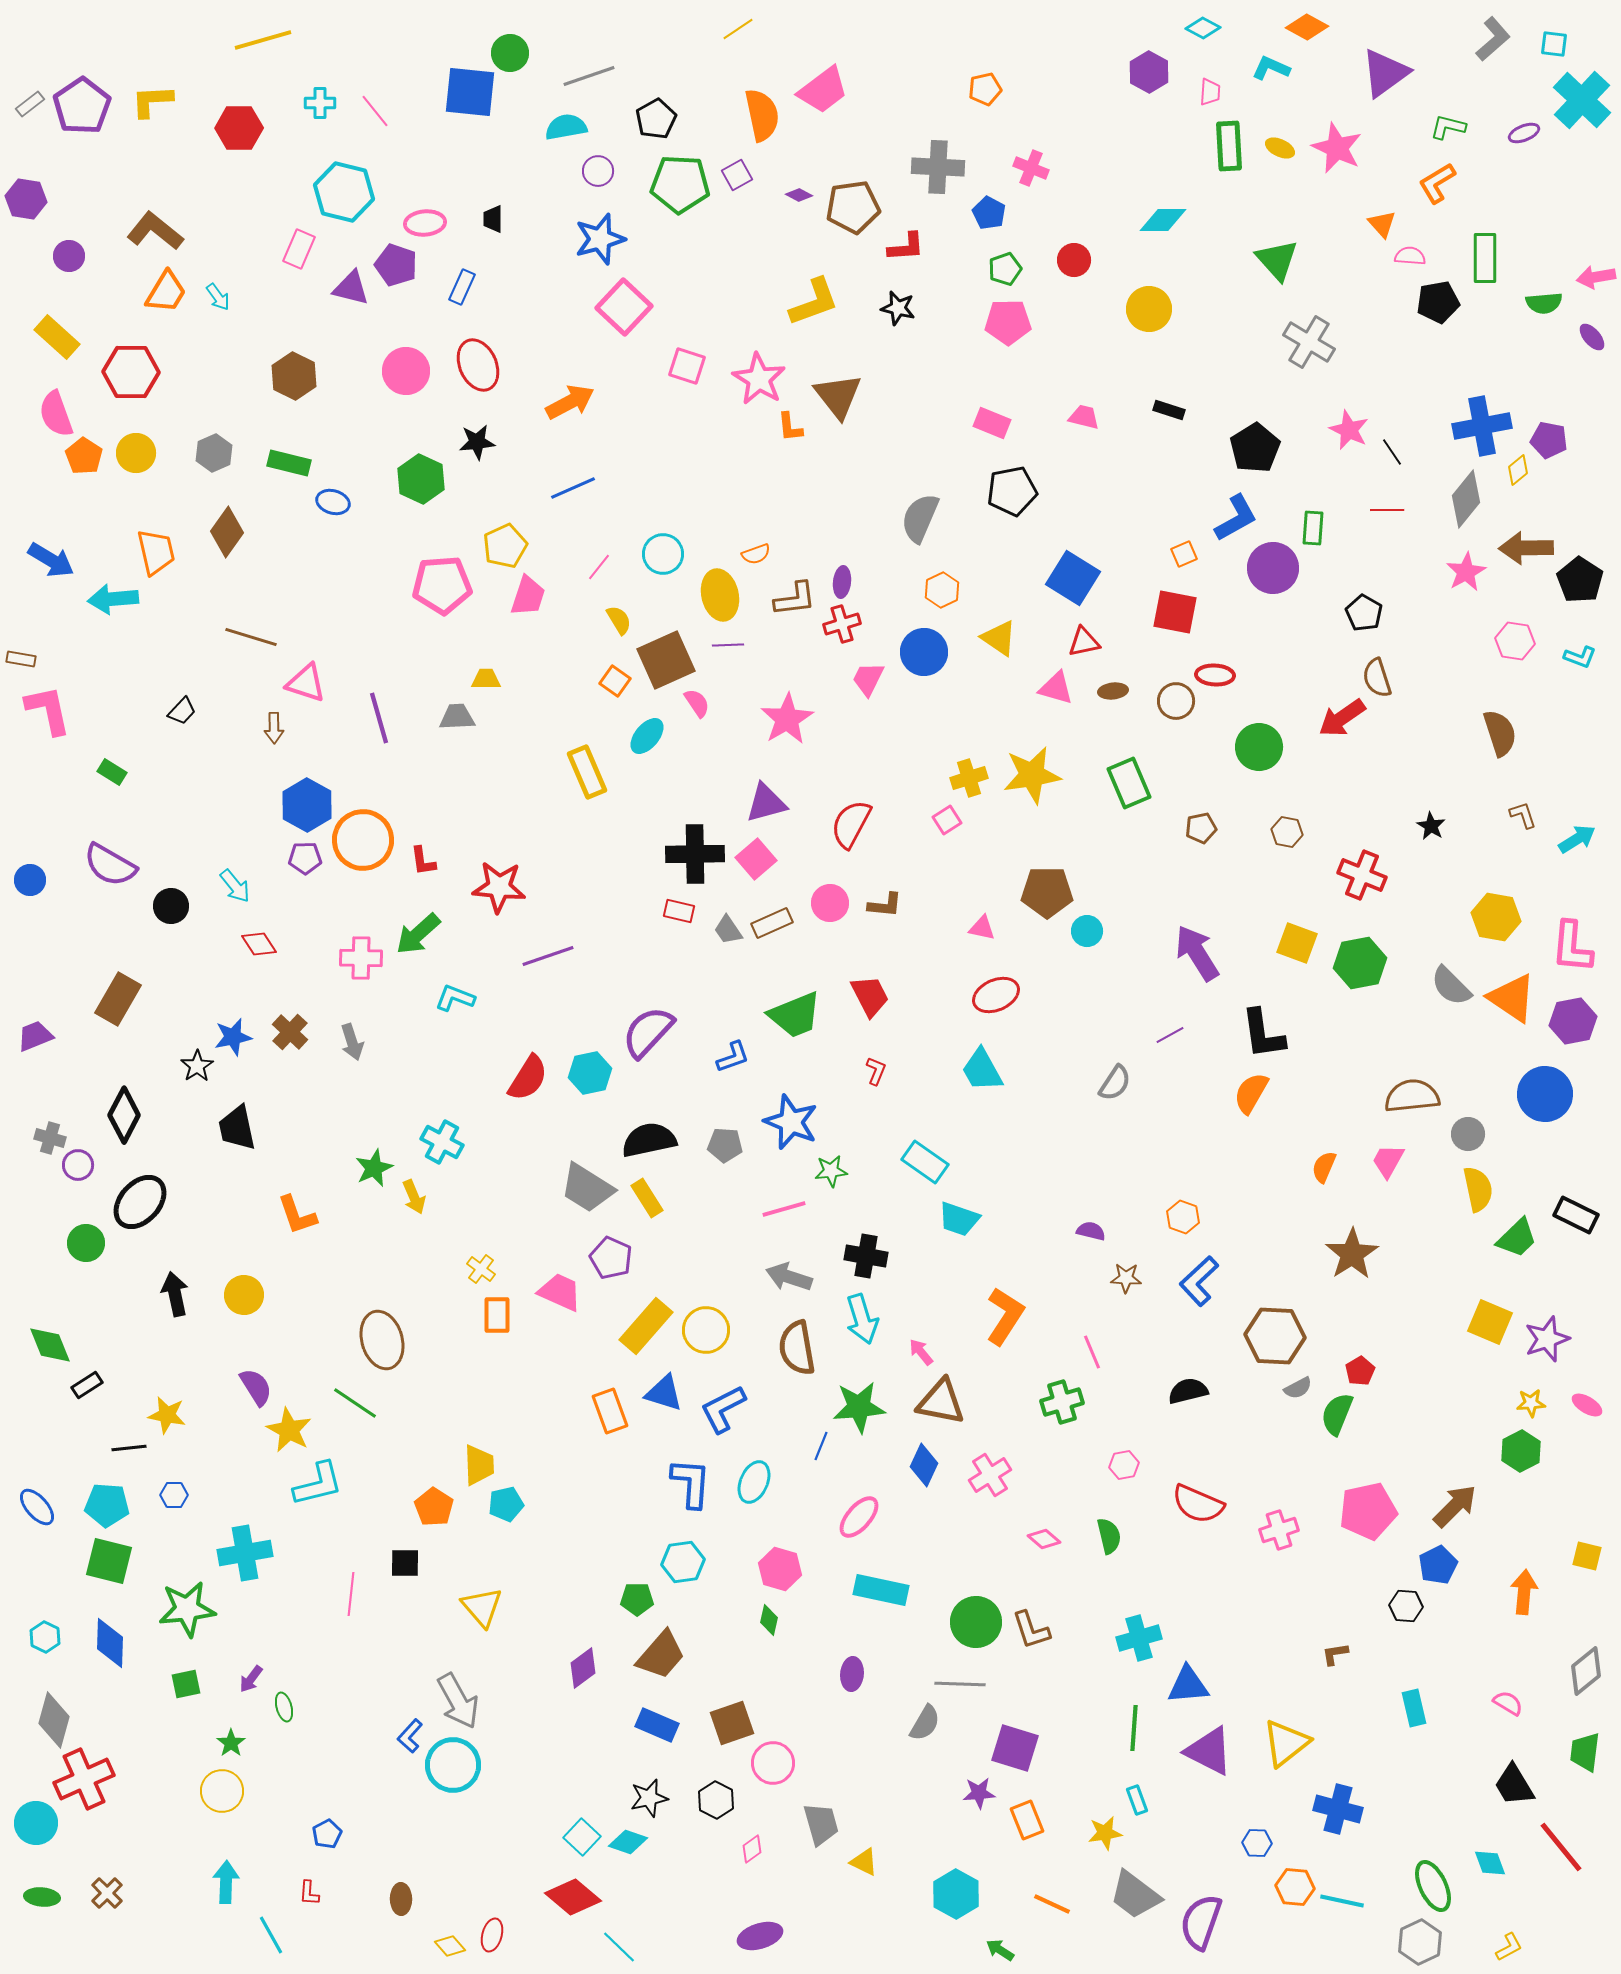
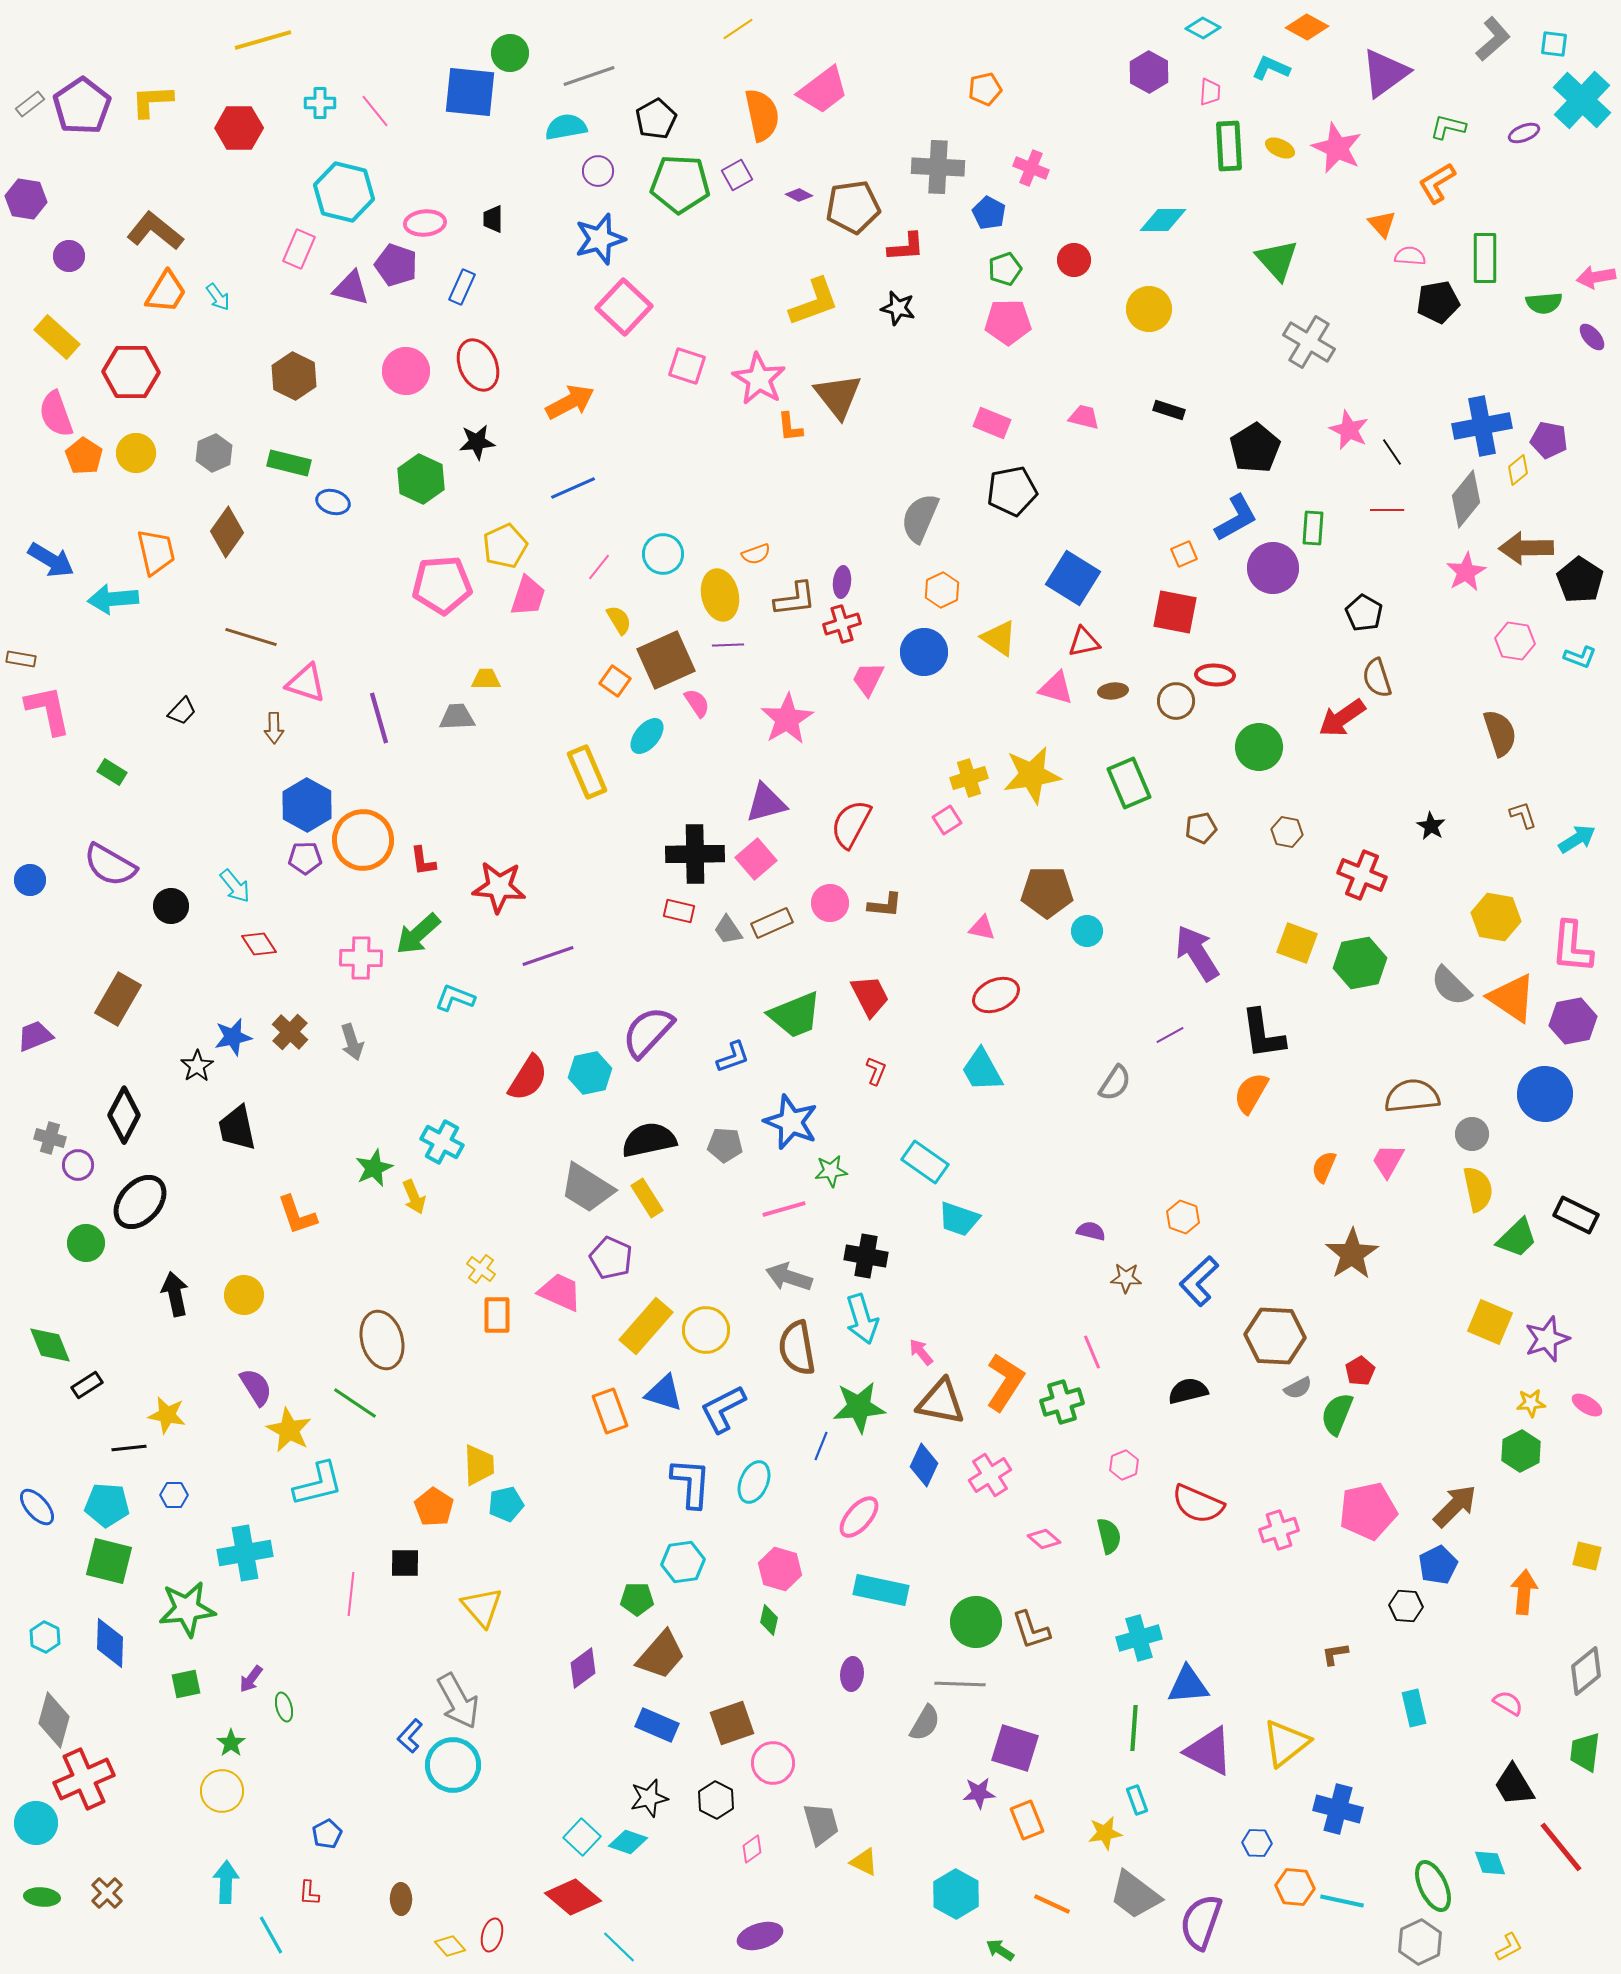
gray circle at (1468, 1134): moved 4 px right
orange L-shape at (1005, 1316): moved 66 px down
pink hexagon at (1124, 1465): rotated 12 degrees counterclockwise
